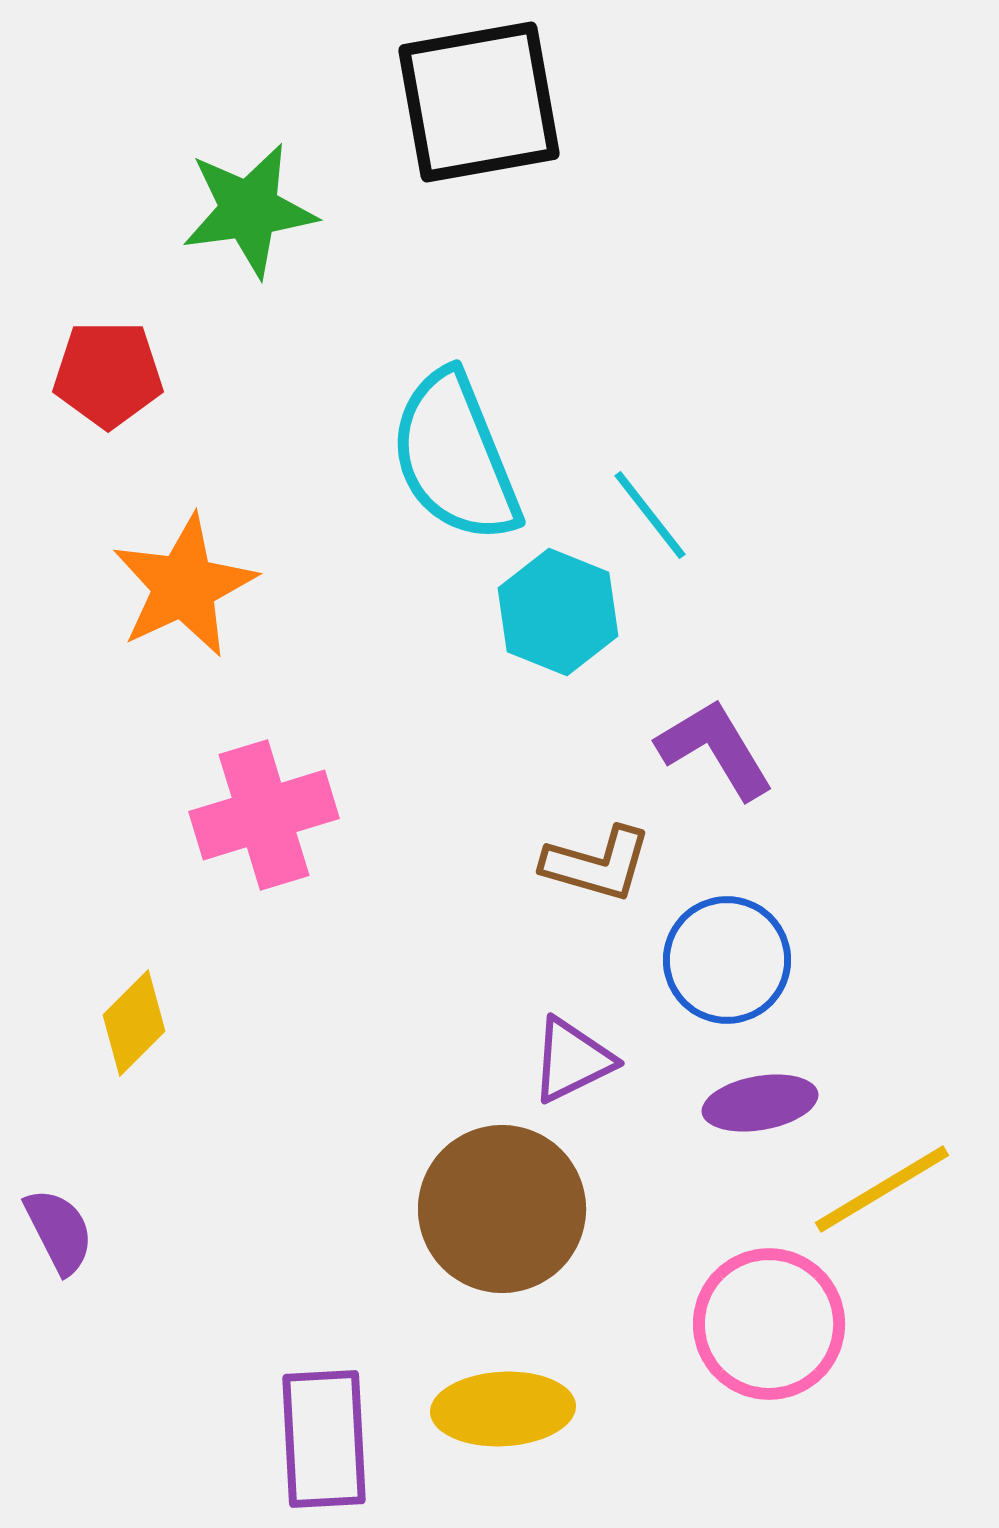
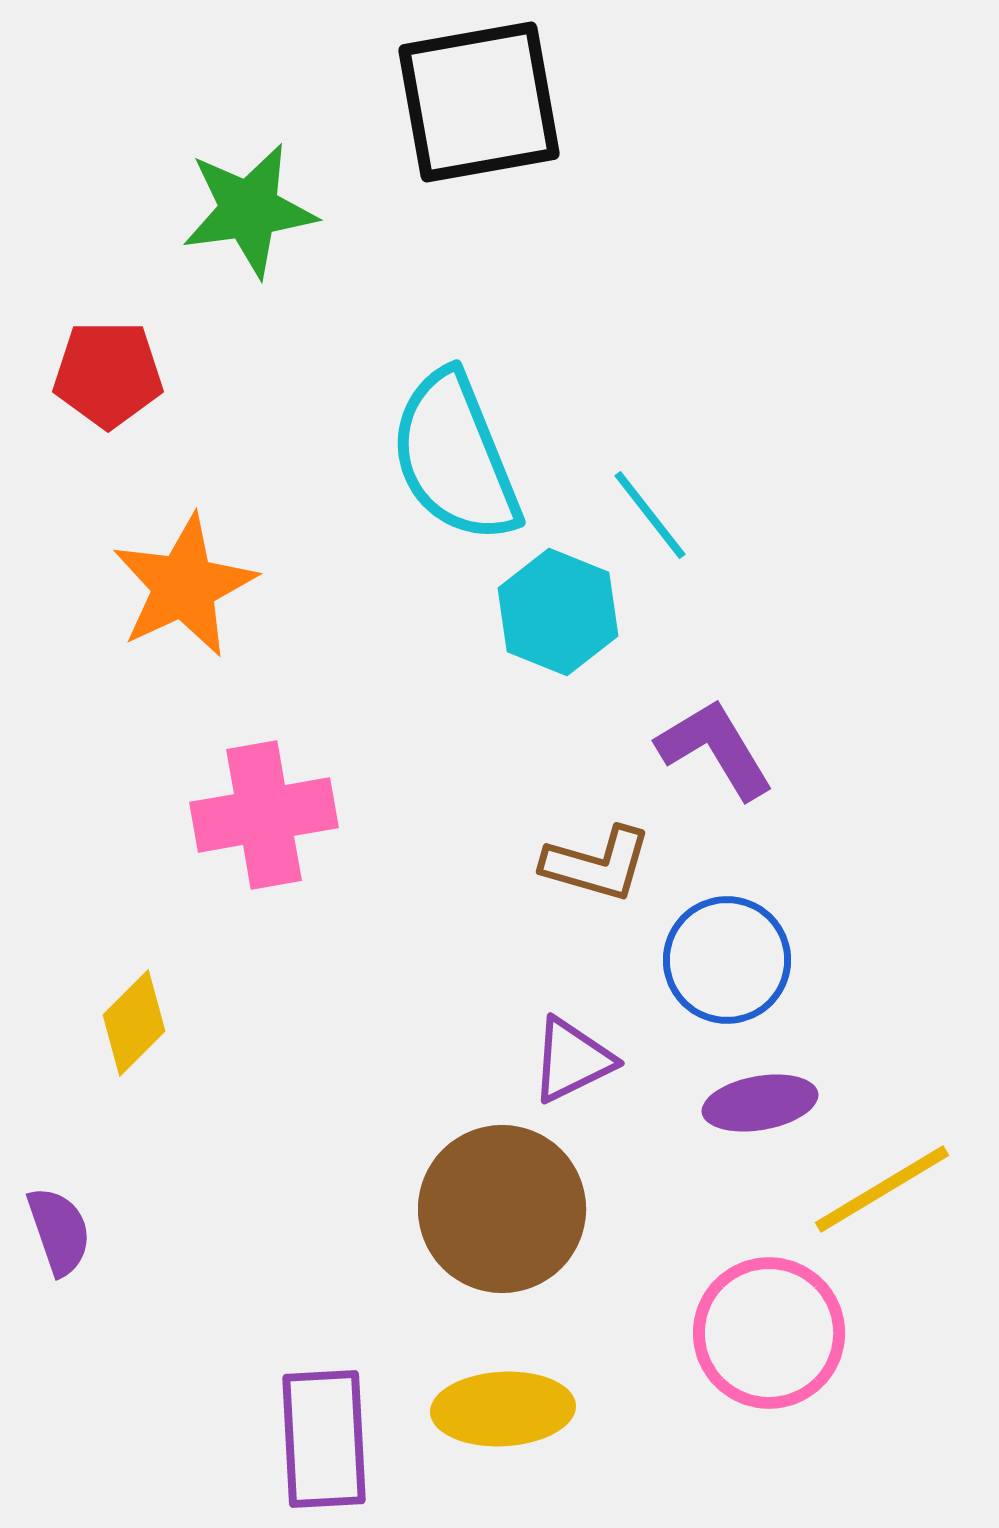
pink cross: rotated 7 degrees clockwise
purple semicircle: rotated 8 degrees clockwise
pink circle: moved 9 px down
